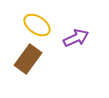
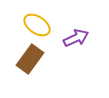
brown rectangle: moved 2 px right
